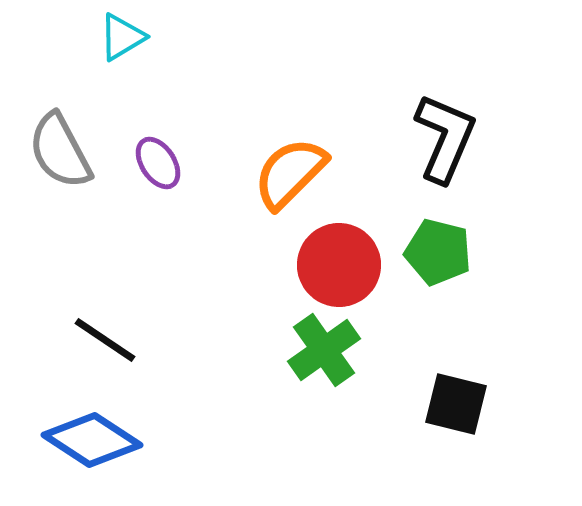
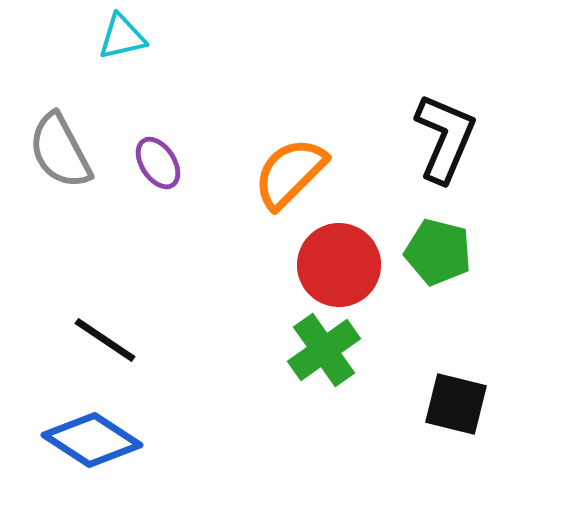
cyan triangle: rotated 18 degrees clockwise
